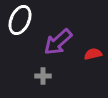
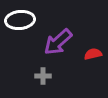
white ellipse: rotated 60 degrees clockwise
